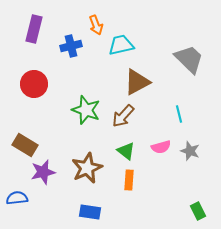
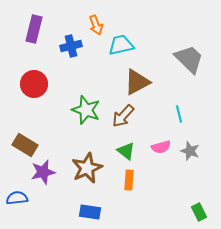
green rectangle: moved 1 px right, 1 px down
